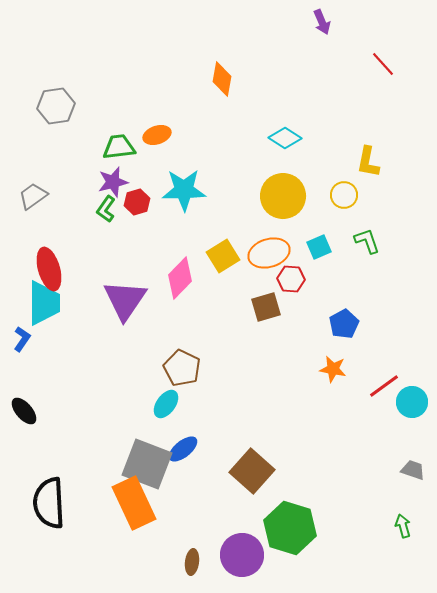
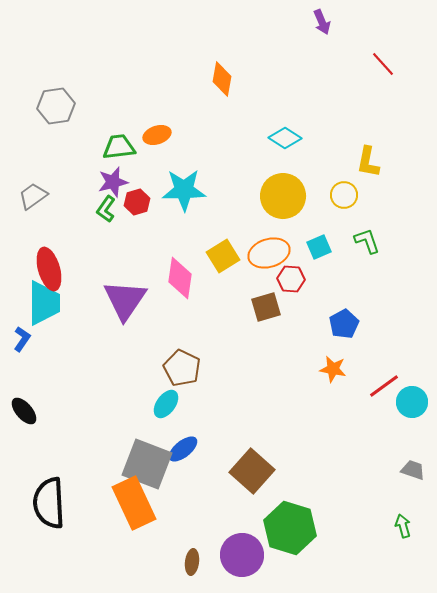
pink diamond at (180, 278): rotated 36 degrees counterclockwise
